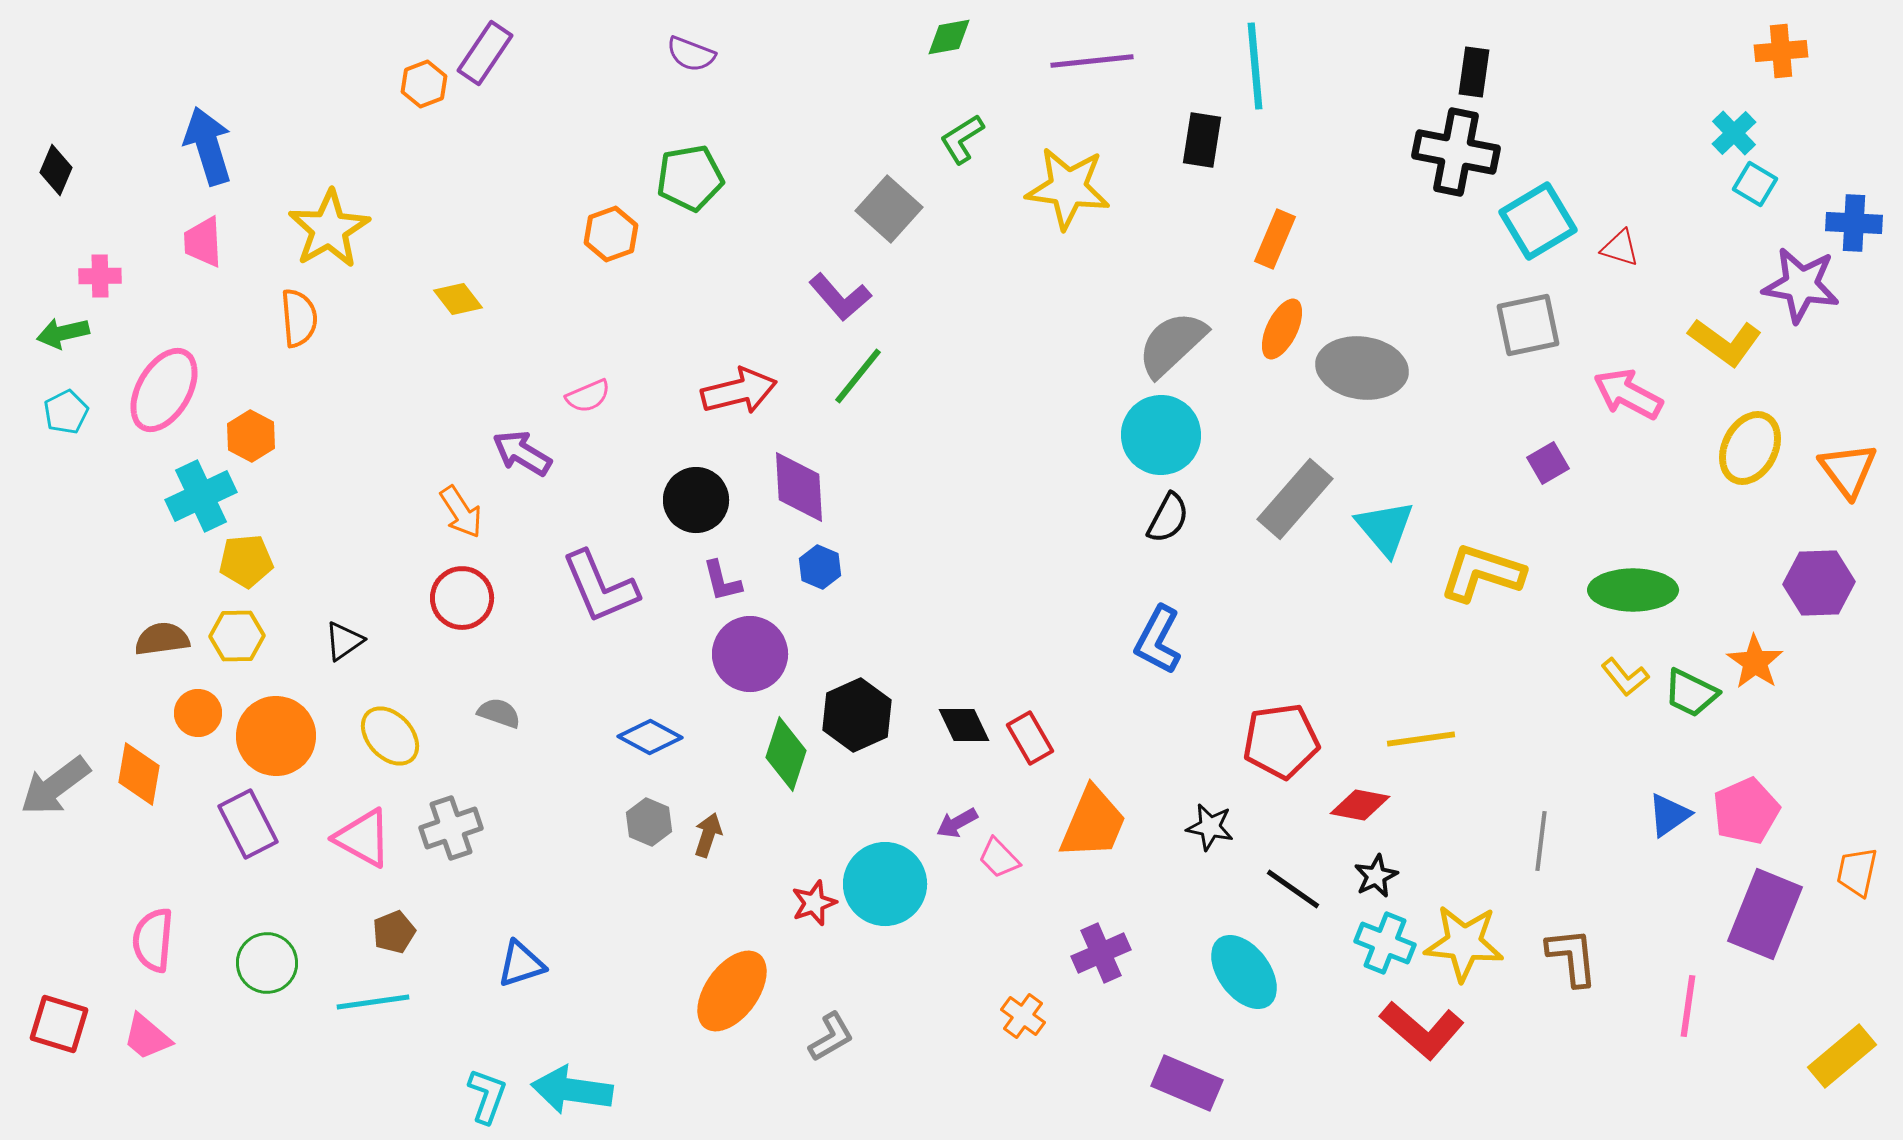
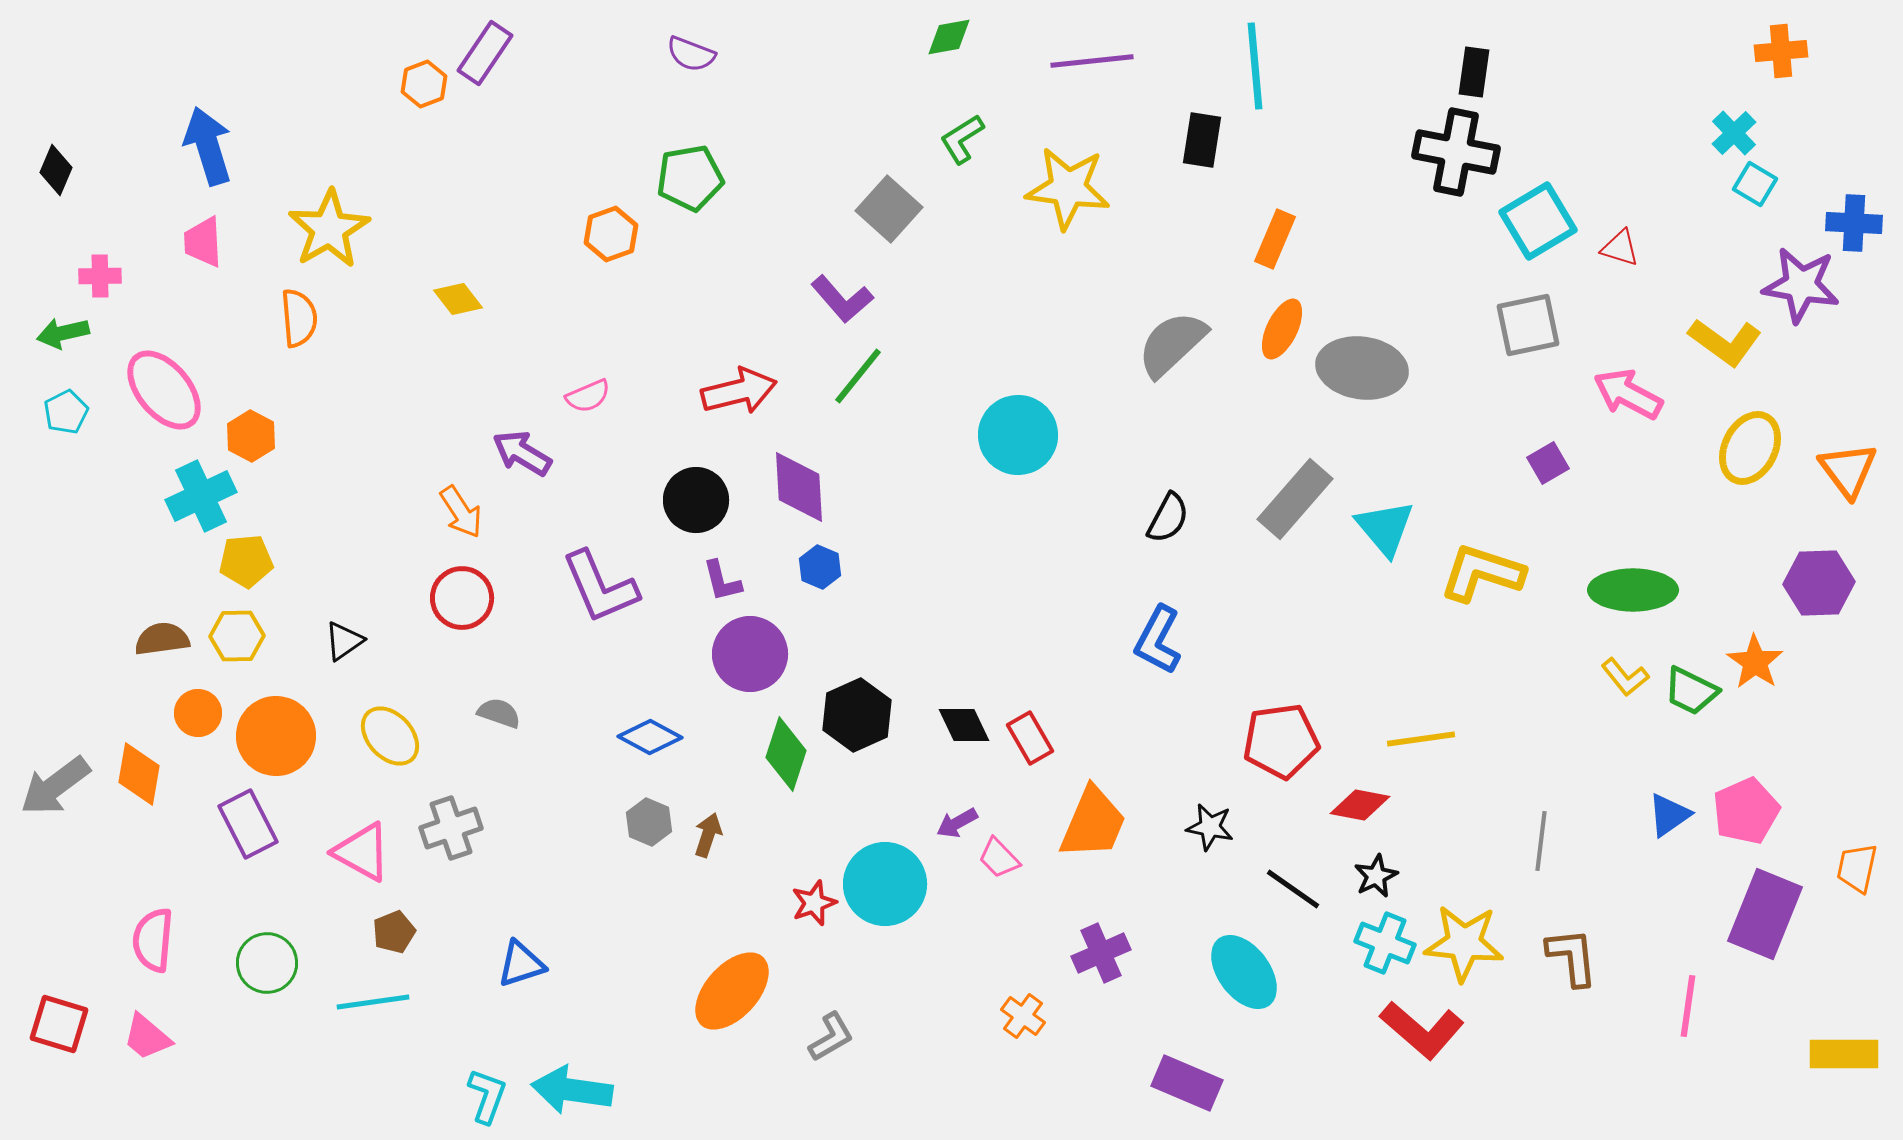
purple L-shape at (840, 297): moved 2 px right, 2 px down
pink ellipse at (164, 390): rotated 70 degrees counterclockwise
cyan circle at (1161, 435): moved 143 px left
green trapezoid at (1691, 693): moved 2 px up
pink triangle at (363, 838): moved 1 px left, 14 px down
orange trapezoid at (1857, 872): moved 4 px up
orange ellipse at (732, 991): rotated 6 degrees clockwise
yellow rectangle at (1842, 1056): moved 2 px right, 2 px up; rotated 40 degrees clockwise
